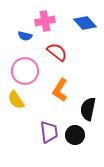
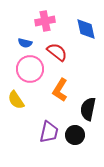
blue diamond: moved 1 px right, 6 px down; rotated 30 degrees clockwise
blue semicircle: moved 7 px down
pink circle: moved 5 px right, 2 px up
purple trapezoid: rotated 20 degrees clockwise
